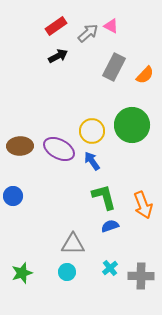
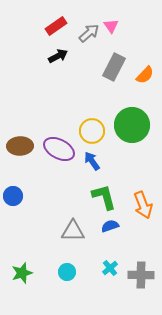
pink triangle: rotated 28 degrees clockwise
gray arrow: moved 1 px right
gray triangle: moved 13 px up
gray cross: moved 1 px up
